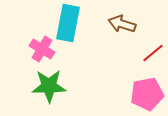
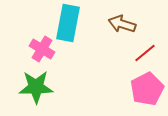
red line: moved 8 px left
green star: moved 13 px left, 1 px down
pink pentagon: moved 5 px up; rotated 16 degrees counterclockwise
